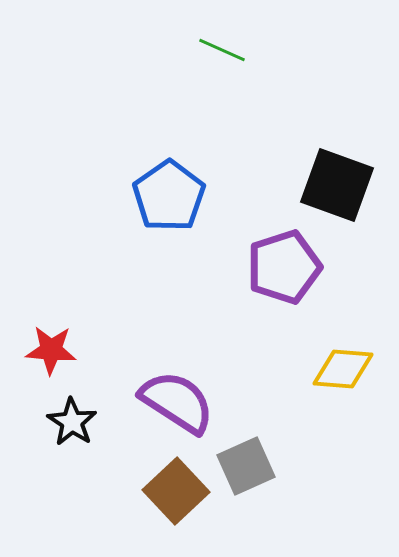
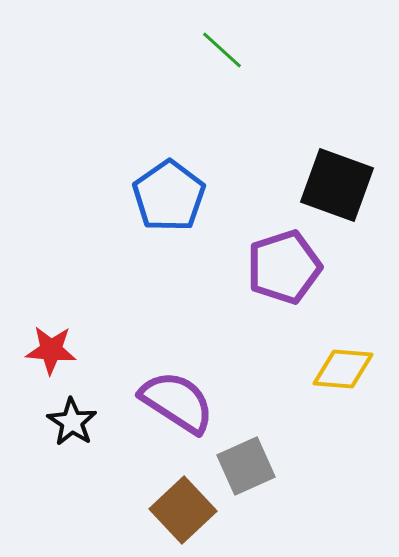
green line: rotated 18 degrees clockwise
brown square: moved 7 px right, 19 px down
